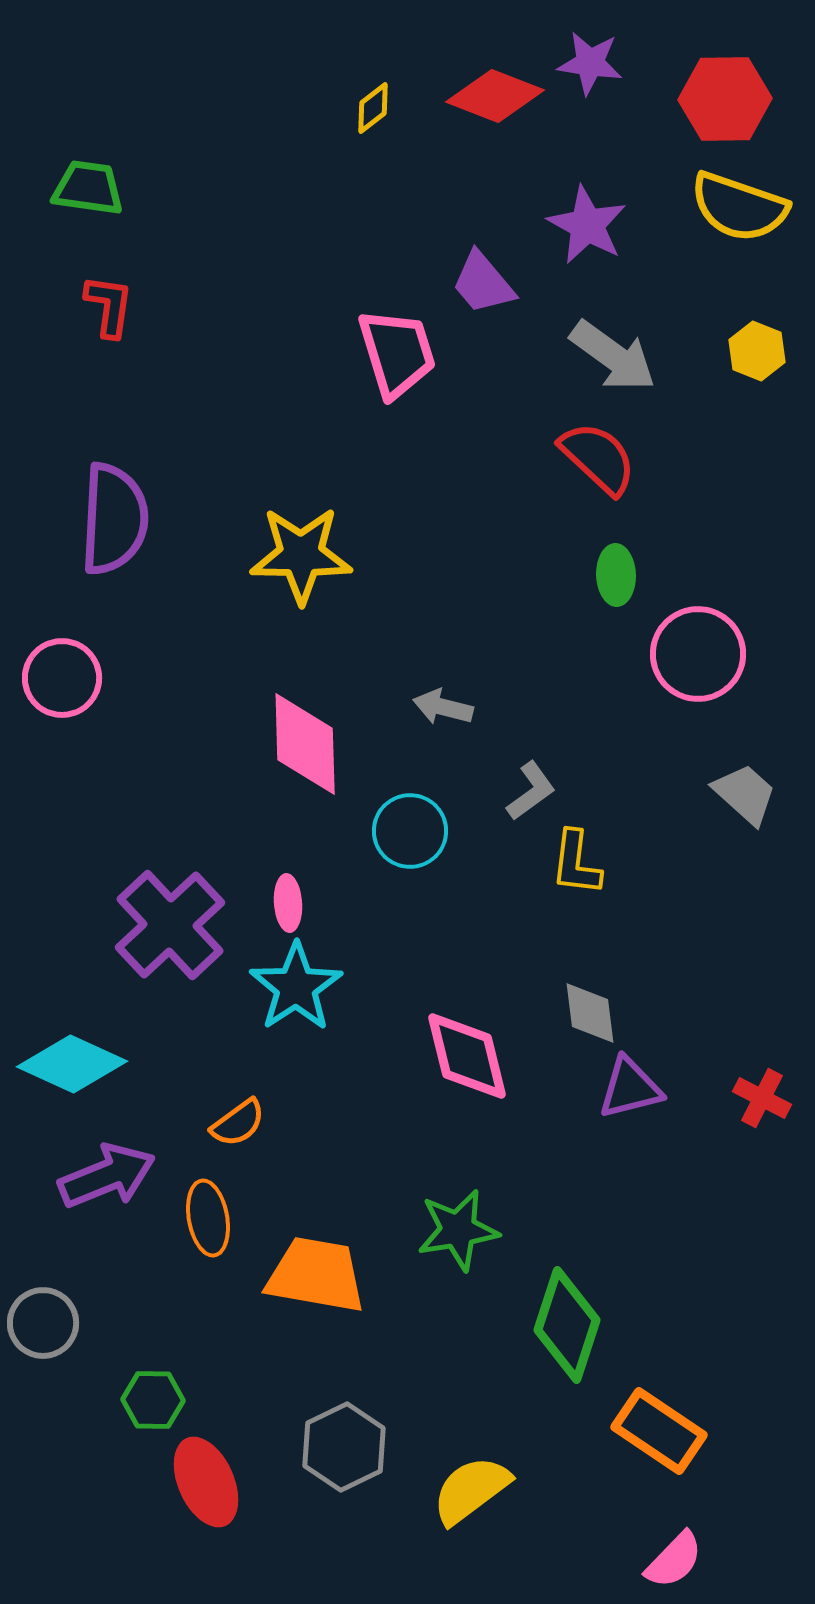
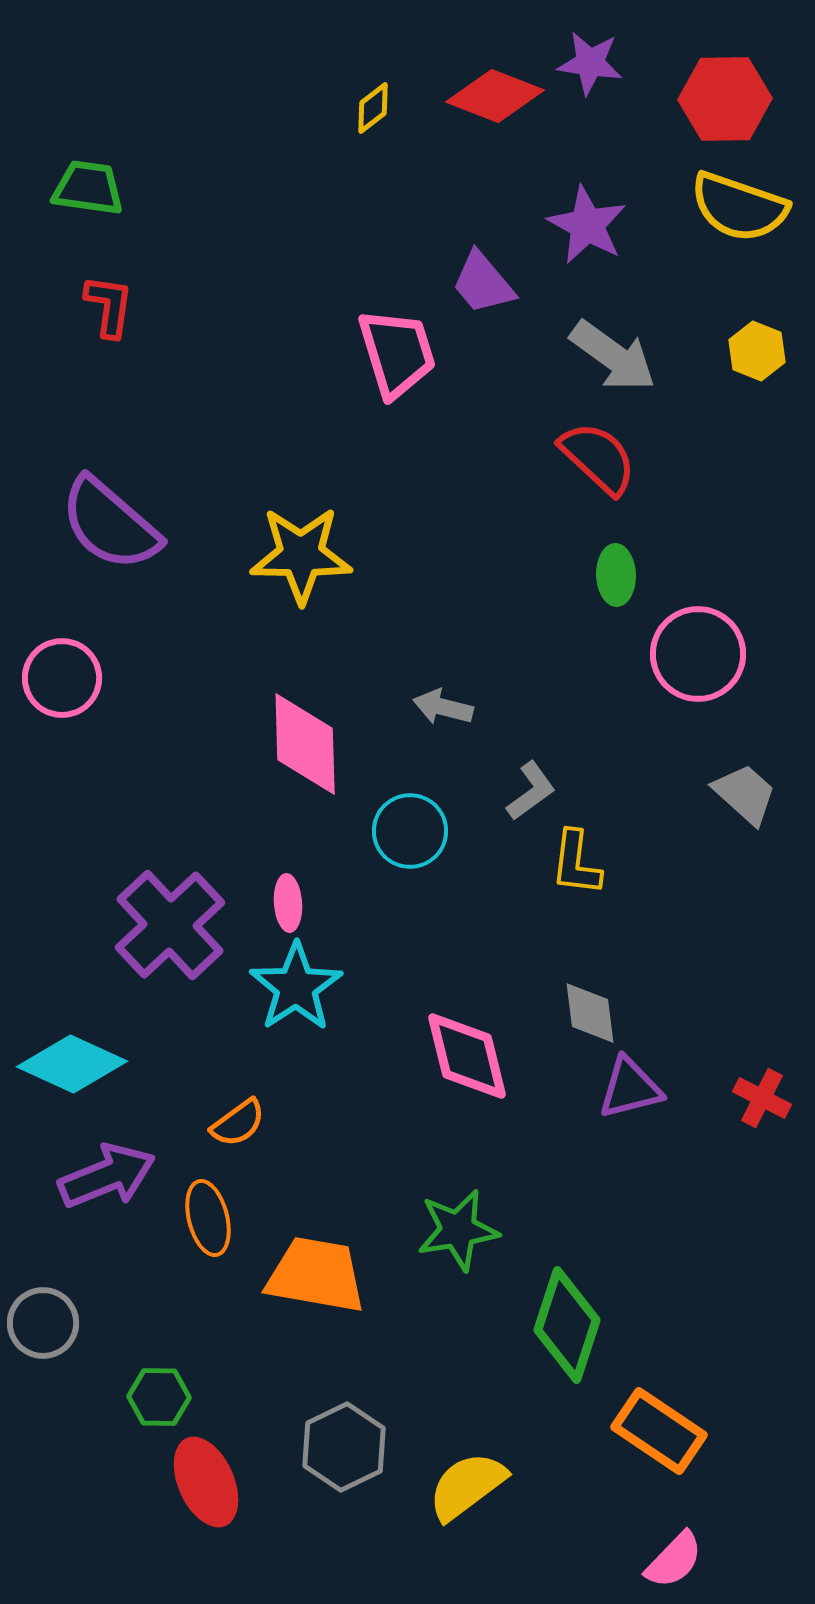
purple semicircle at (114, 519): moved 4 px left, 5 px down; rotated 128 degrees clockwise
orange ellipse at (208, 1218): rotated 4 degrees counterclockwise
green hexagon at (153, 1400): moved 6 px right, 3 px up
yellow semicircle at (471, 1490): moved 4 px left, 4 px up
